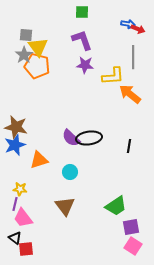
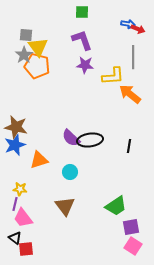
black ellipse: moved 1 px right, 2 px down
